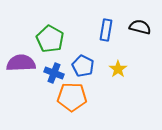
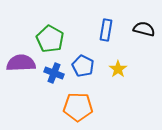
black semicircle: moved 4 px right, 2 px down
orange pentagon: moved 6 px right, 10 px down
